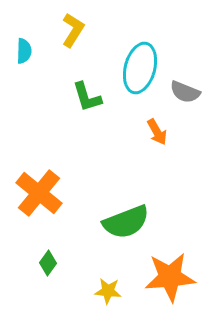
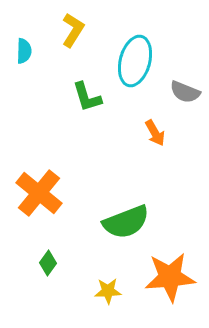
cyan ellipse: moved 5 px left, 7 px up
orange arrow: moved 2 px left, 1 px down
yellow star: rotated 8 degrees counterclockwise
